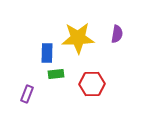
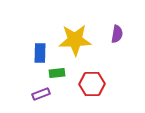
yellow star: moved 3 px left, 2 px down
blue rectangle: moved 7 px left
green rectangle: moved 1 px right, 1 px up
purple rectangle: moved 14 px right; rotated 48 degrees clockwise
